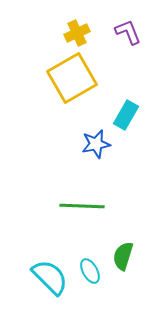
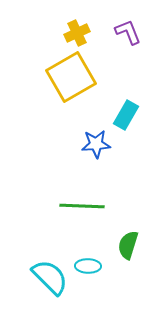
yellow square: moved 1 px left, 1 px up
blue star: rotated 8 degrees clockwise
green semicircle: moved 5 px right, 11 px up
cyan ellipse: moved 2 px left, 5 px up; rotated 60 degrees counterclockwise
